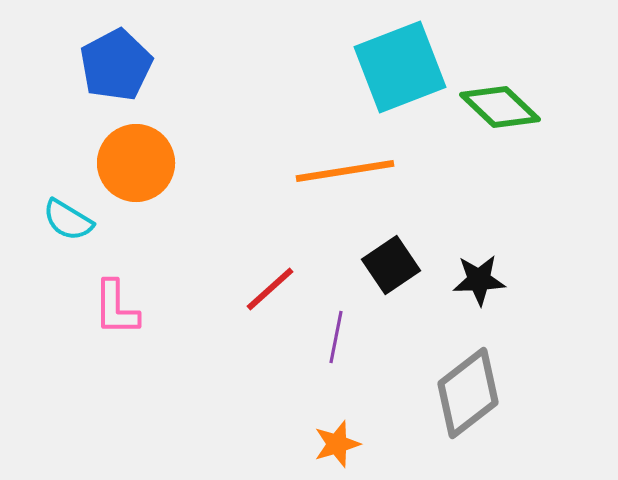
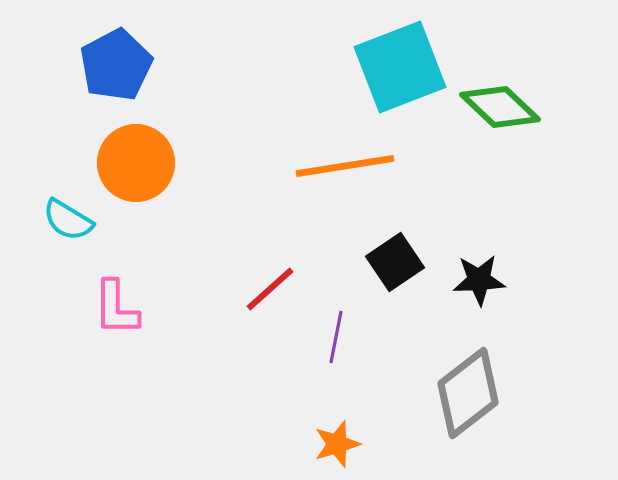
orange line: moved 5 px up
black square: moved 4 px right, 3 px up
